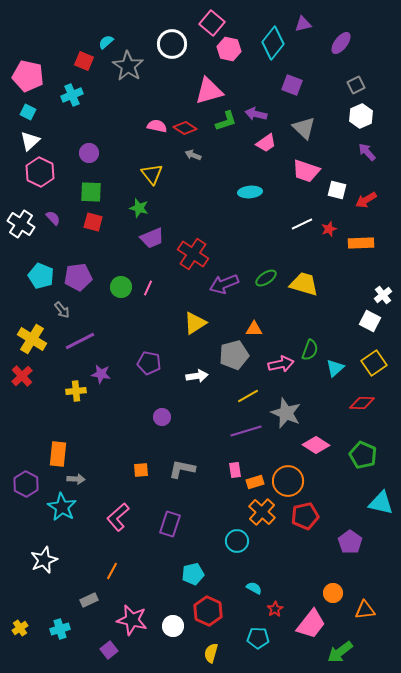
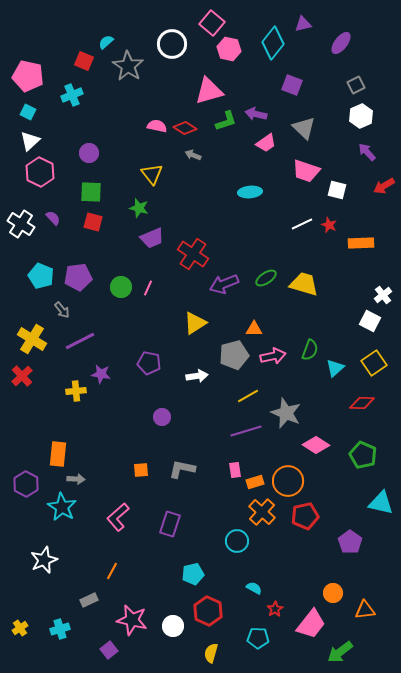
red arrow at (366, 200): moved 18 px right, 14 px up
red star at (329, 229): moved 4 px up; rotated 28 degrees counterclockwise
pink arrow at (281, 364): moved 8 px left, 8 px up
